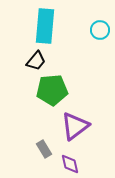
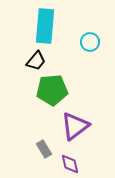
cyan circle: moved 10 px left, 12 px down
